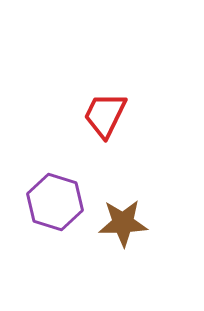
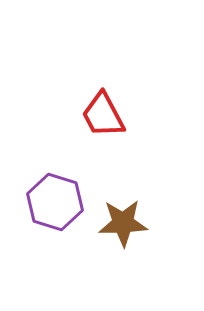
red trapezoid: moved 2 px left; rotated 54 degrees counterclockwise
